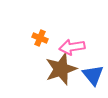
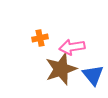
orange cross: rotated 35 degrees counterclockwise
